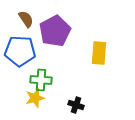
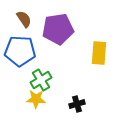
brown semicircle: moved 2 px left
purple pentagon: moved 3 px right, 2 px up; rotated 20 degrees clockwise
green cross: rotated 35 degrees counterclockwise
yellow star: moved 1 px right, 1 px down; rotated 18 degrees clockwise
black cross: moved 1 px right, 1 px up; rotated 35 degrees counterclockwise
